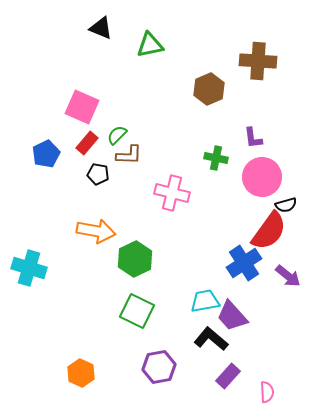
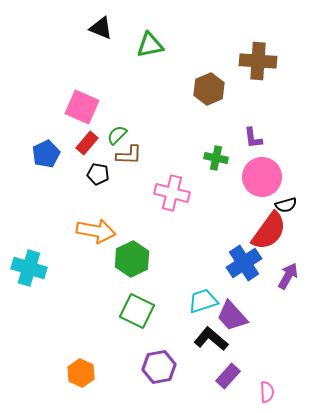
green hexagon: moved 3 px left
purple arrow: rotated 100 degrees counterclockwise
cyan trapezoid: moved 2 px left; rotated 8 degrees counterclockwise
